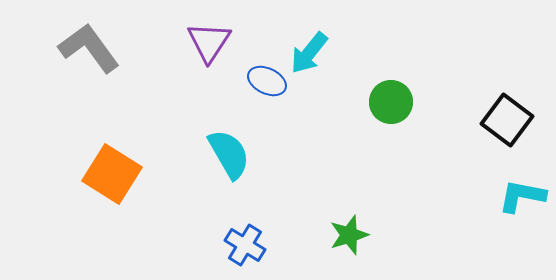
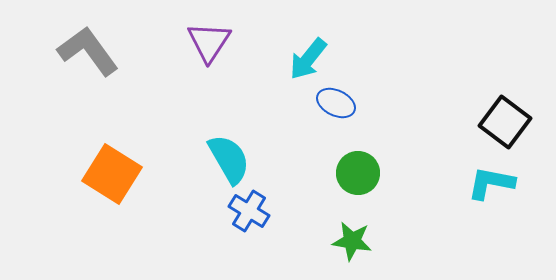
gray L-shape: moved 1 px left, 3 px down
cyan arrow: moved 1 px left, 6 px down
blue ellipse: moved 69 px right, 22 px down
green circle: moved 33 px left, 71 px down
black square: moved 2 px left, 2 px down
cyan semicircle: moved 5 px down
cyan L-shape: moved 31 px left, 13 px up
green star: moved 3 px right, 6 px down; rotated 27 degrees clockwise
blue cross: moved 4 px right, 34 px up
